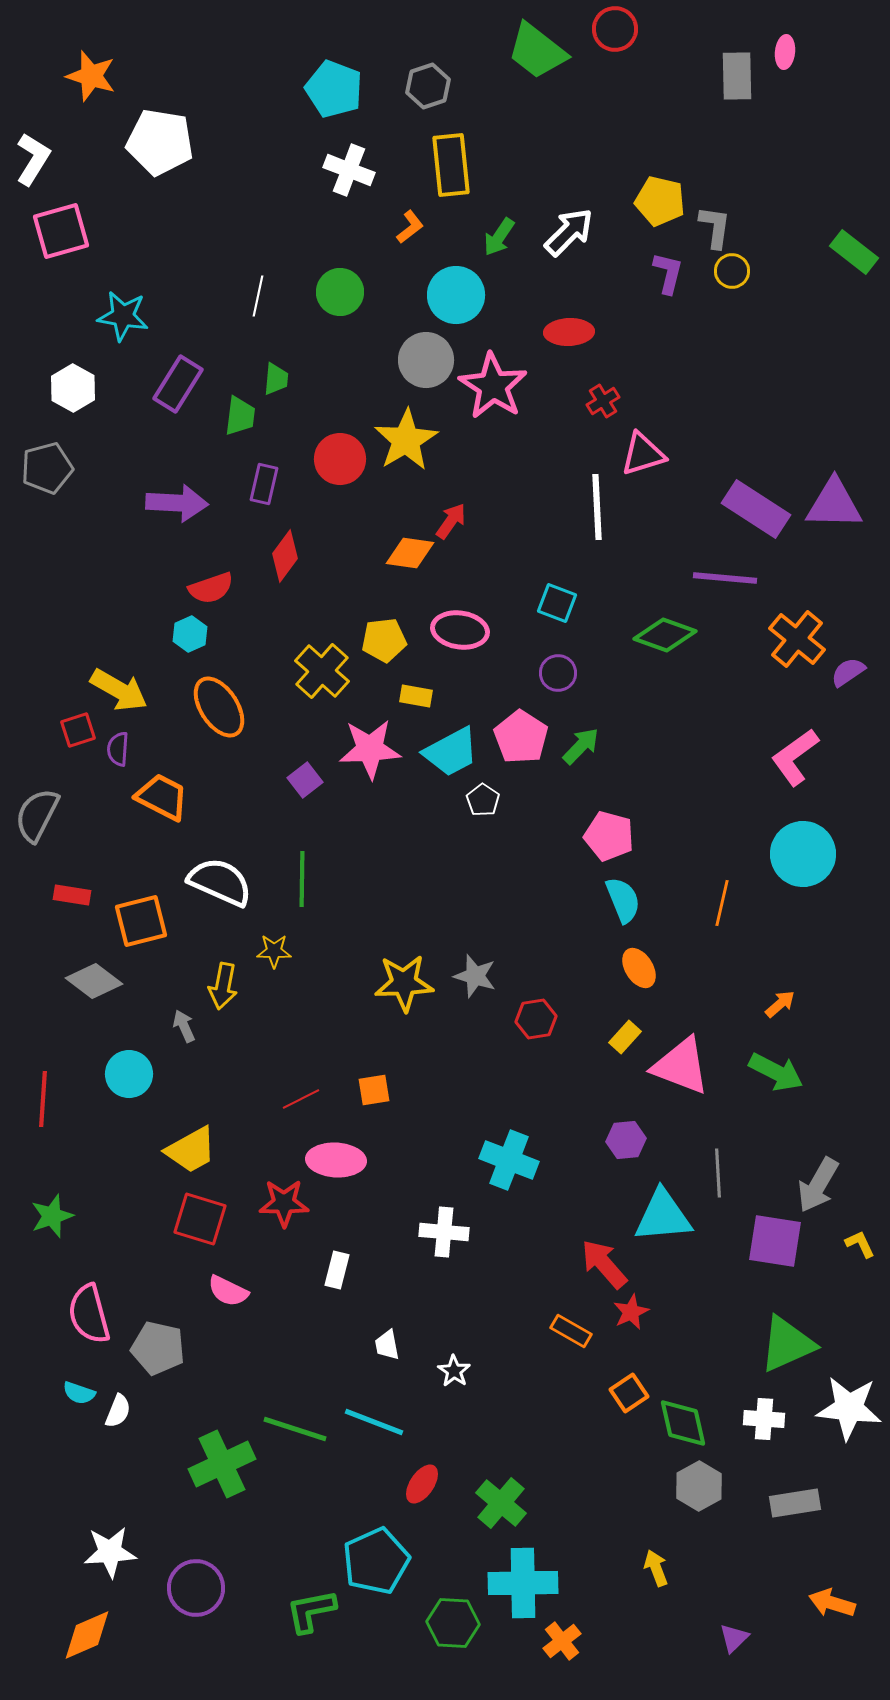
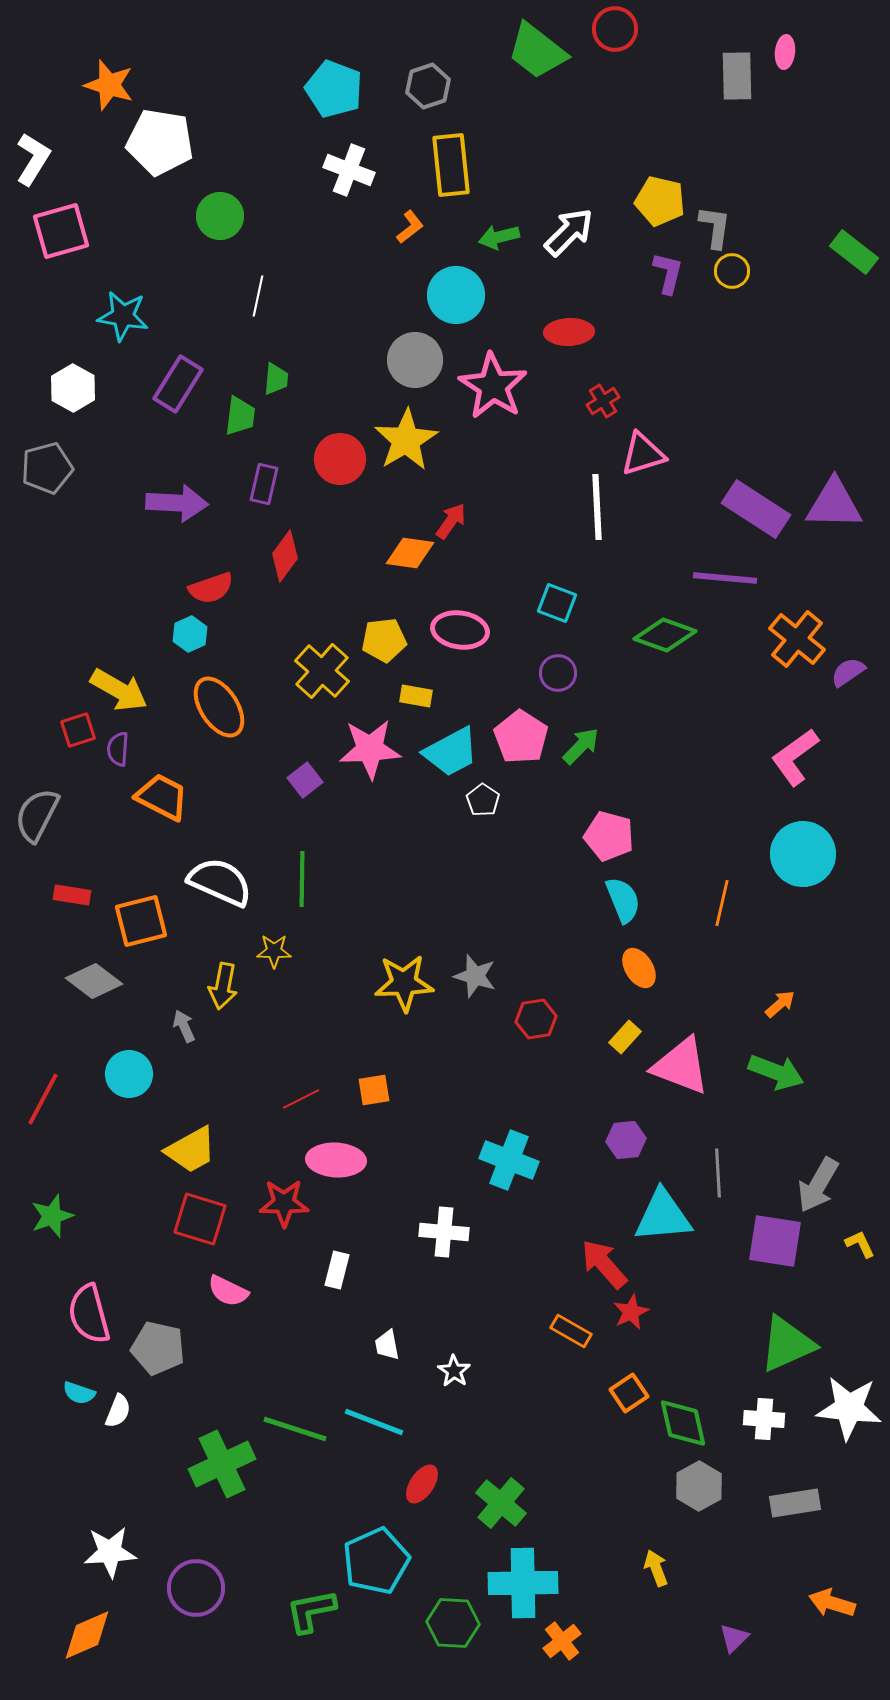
orange star at (91, 76): moved 18 px right, 9 px down
green arrow at (499, 237): rotated 42 degrees clockwise
green circle at (340, 292): moved 120 px left, 76 px up
gray circle at (426, 360): moved 11 px left
green arrow at (776, 1072): rotated 6 degrees counterclockwise
red line at (43, 1099): rotated 24 degrees clockwise
